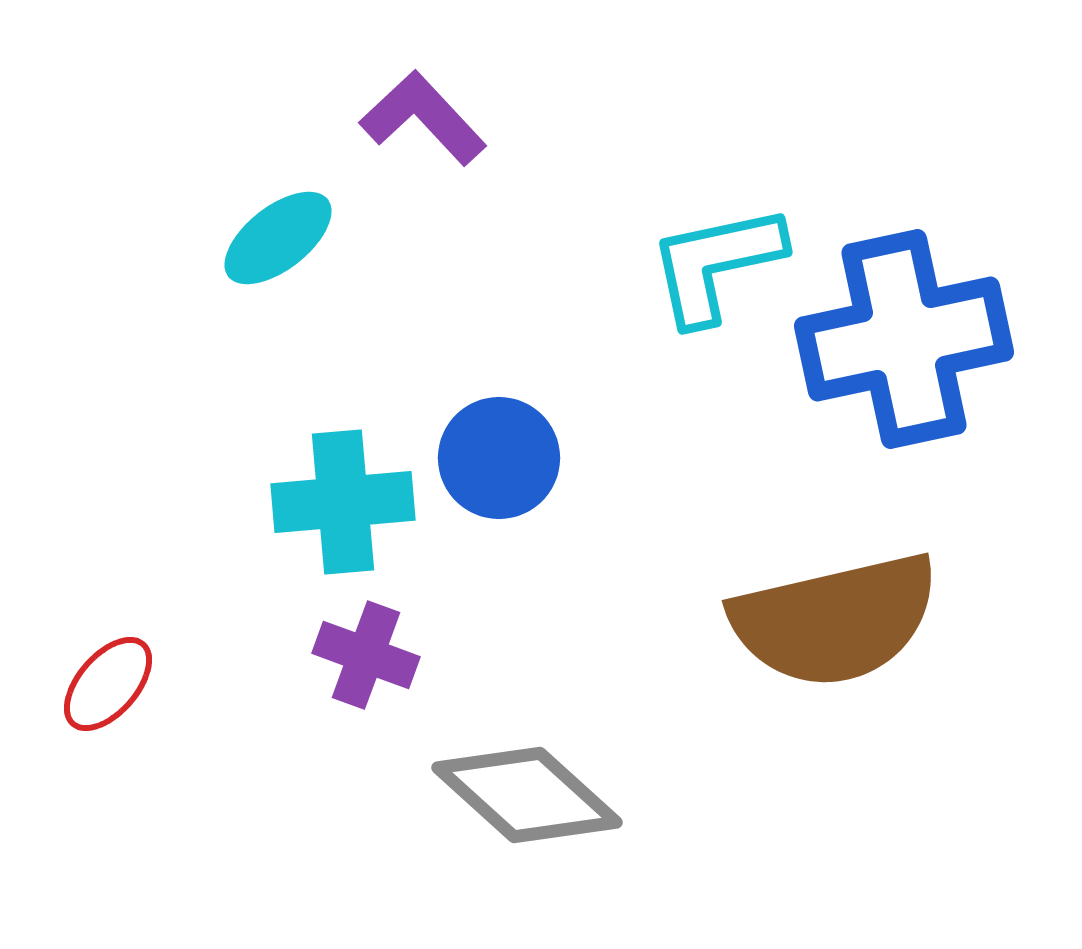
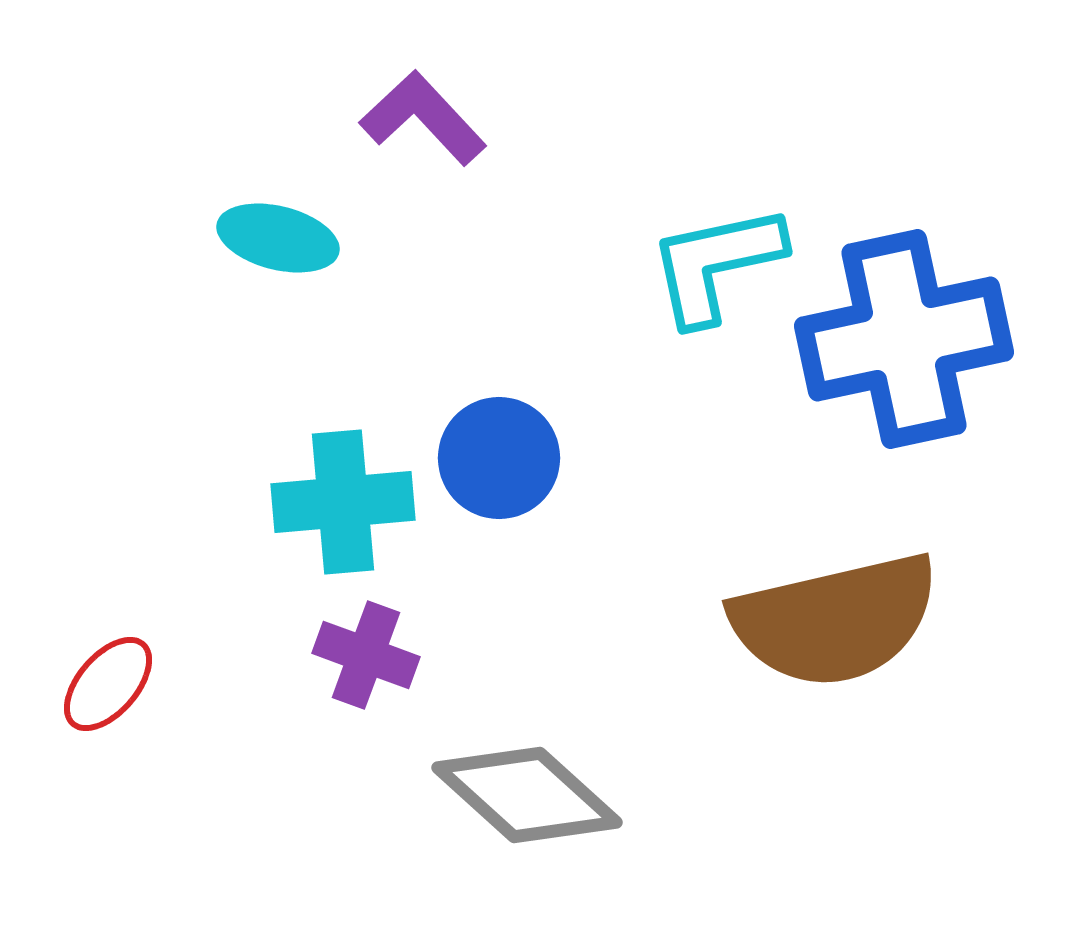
cyan ellipse: rotated 52 degrees clockwise
